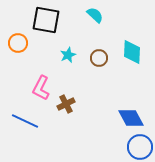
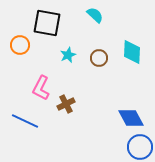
black square: moved 1 px right, 3 px down
orange circle: moved 2 px right, 2 px down
